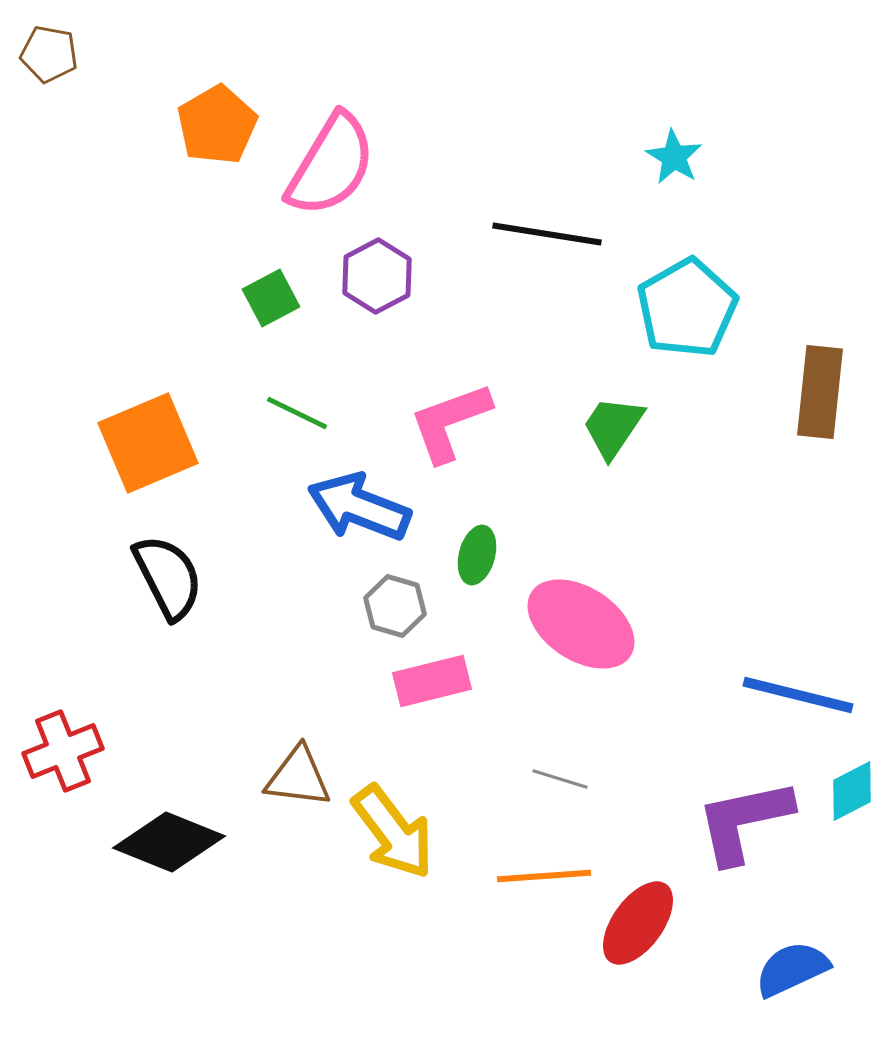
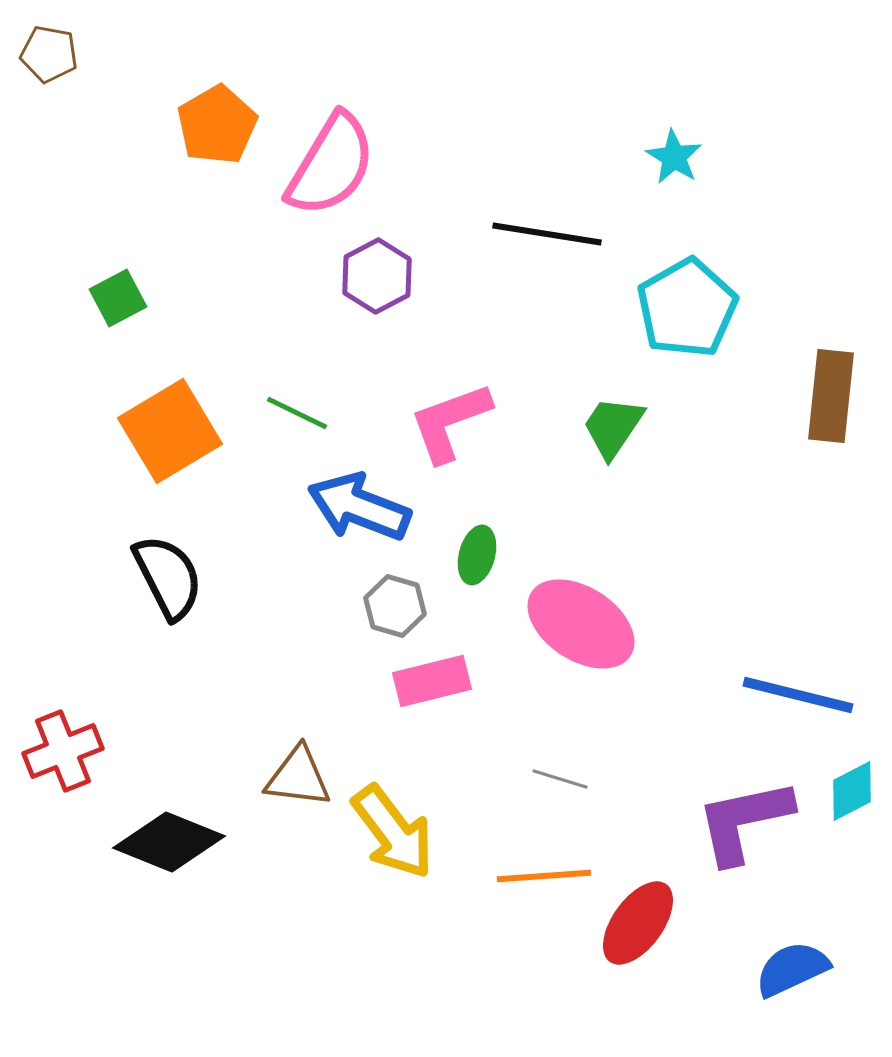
green square: moved 153 px left
brown rectangle: moved 11 px right, 4 px down
orange square: moved 22 px right, 12 px up; rotated 8 degrees counterclockwise
